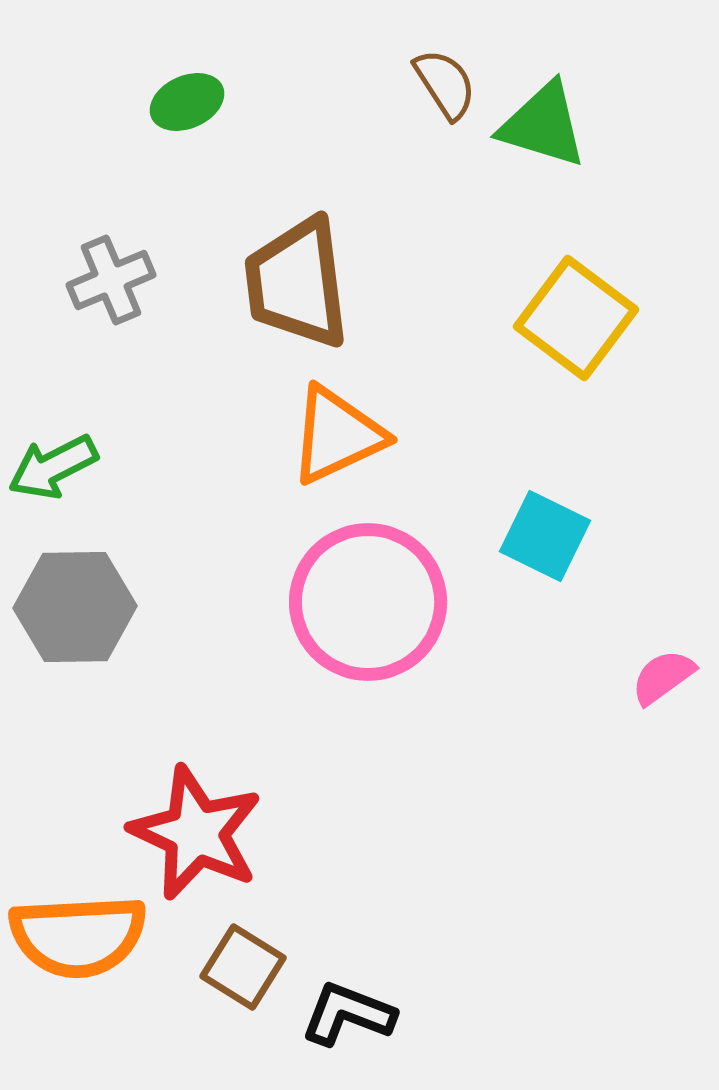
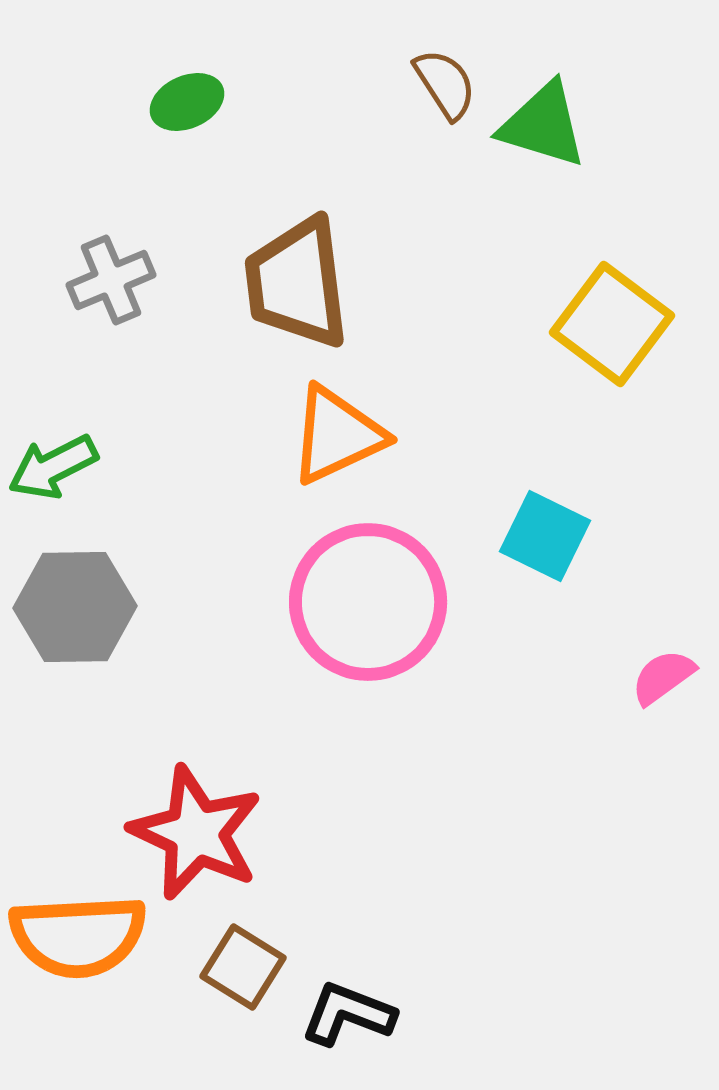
yellow square: moved 36 px right, 6 px down
